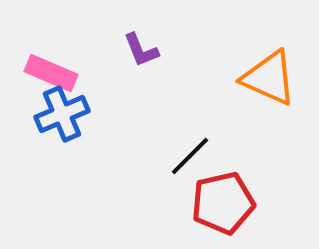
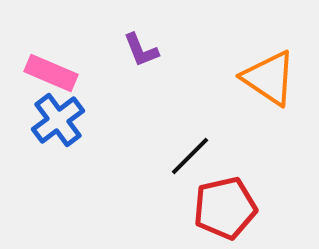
orange triangle: rotated 10 degrees clockwise
blue cross: moved 4 px left, 6 px down; rotated 14 degrees counterclockwise
red pentagon: moved 2 px right, 5 px down
